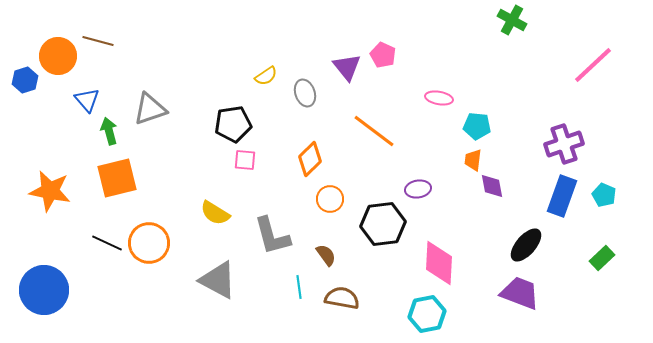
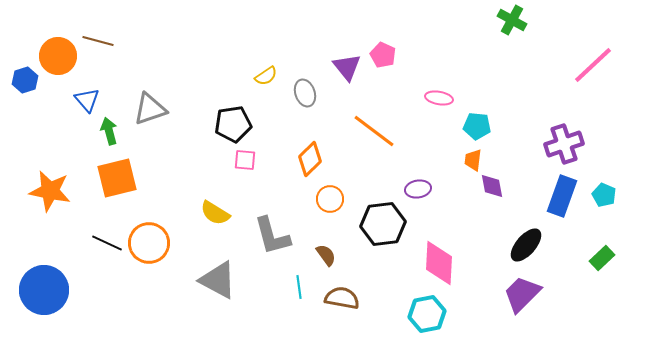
purple trapezoid at (520, 293): moved 2 px right, 1 px down; rotated 66 degrees counterclockwise
